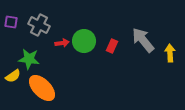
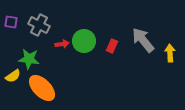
red arrow: moved 1 px down
